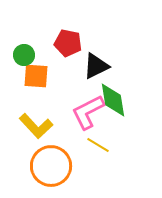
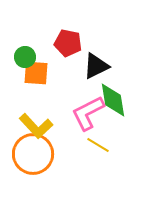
green circle: moved 1 px right, 2 px down
orange square: moved 3 px up
pink L-shape: moved 1 px down
orange circle: moved 18 px left, 12 px up
